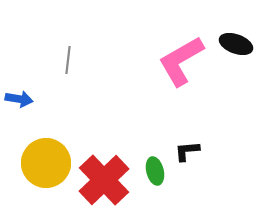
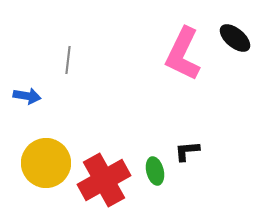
black ellipse: moved 1 px left, 6 px up; rotated 20 degrees clockwise
pink L-shape: moved 2 px right, 7 px up; rotated 34 degrees counterclockwise
blue arrow: moved 8 px right, 3 px up
red cross: rotated 15 degrees clockwise
